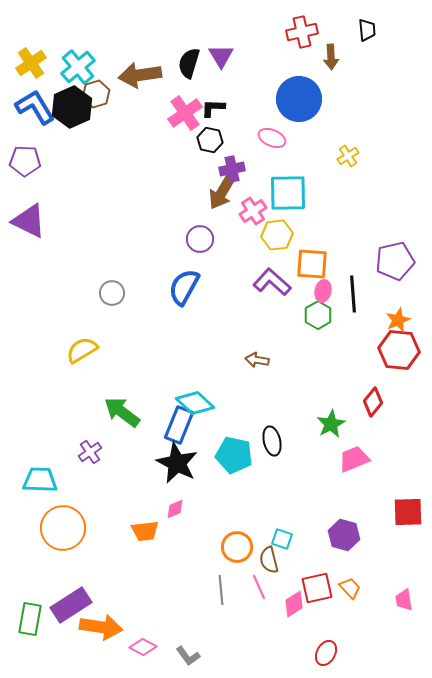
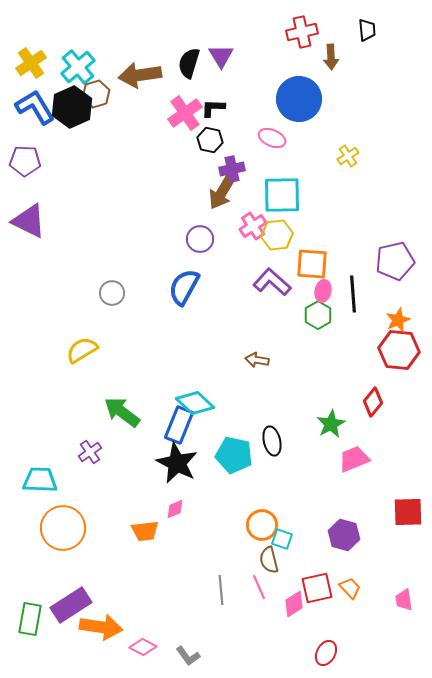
cyan square at (288, 193): moved 6 px left, 2 px down
pink cross at (253, 211): moved 15 px down
orange circle at (237, 547): moved 25 px right, 22 px up
